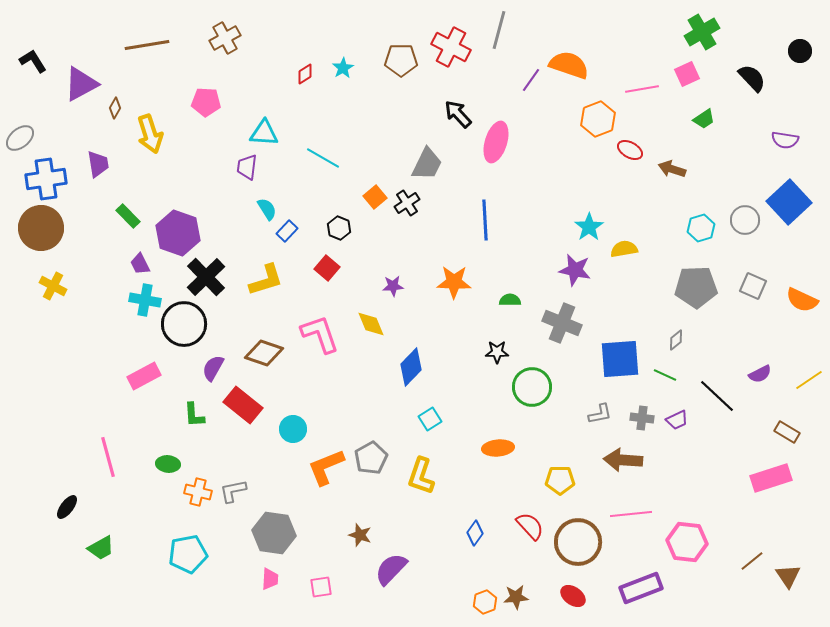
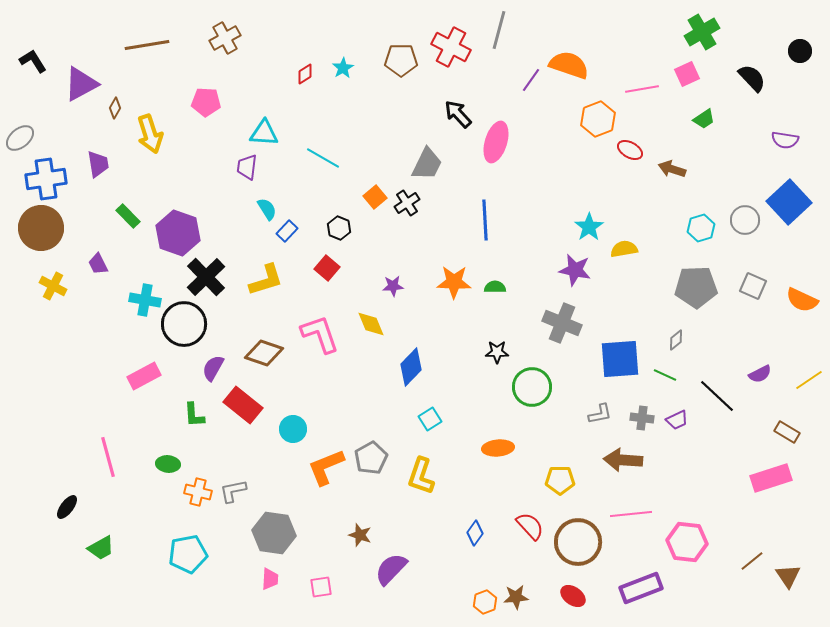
purple trapezoid at (140, 264): moved 42 px left
green semicircle at (510, 300): moved 15 px left, 13 px up
